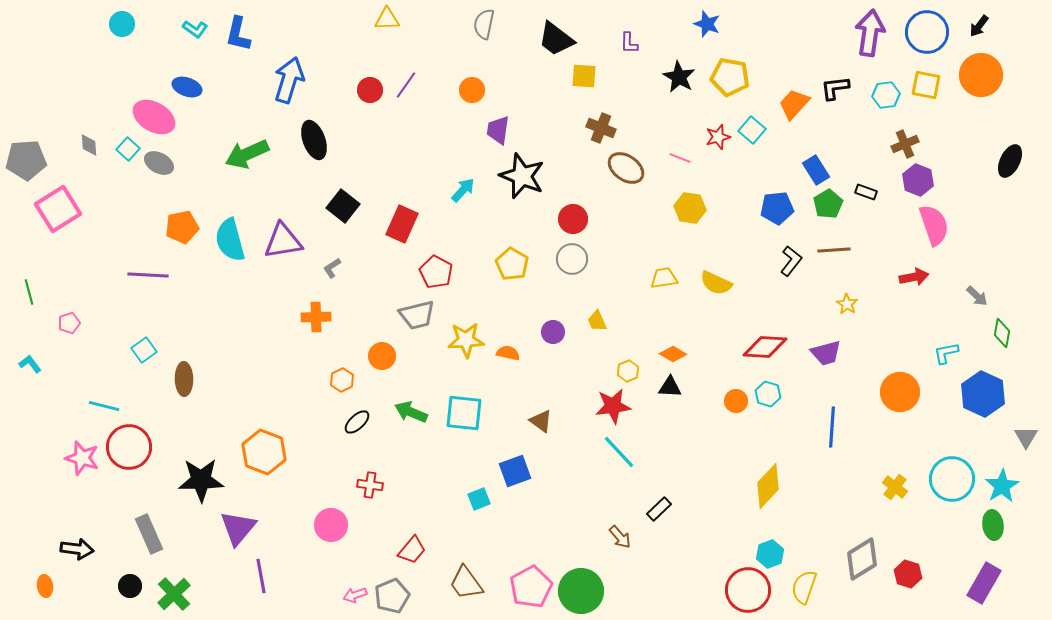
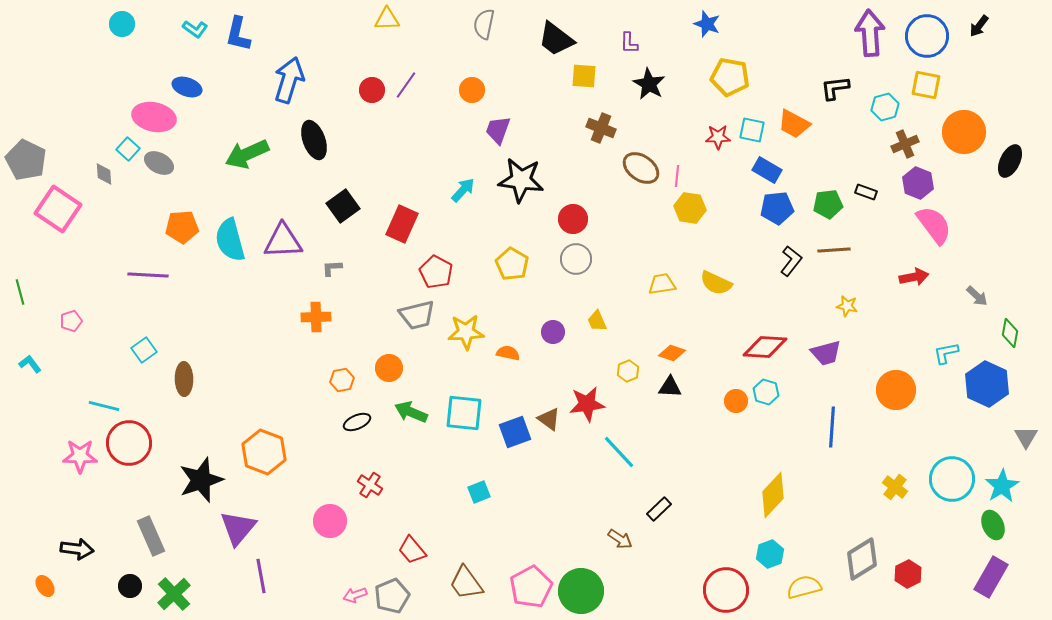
blue circle at (927, 32): moved 4 px down
purple arrow at (870, 33): rotated 12 degrees counterclockwise
orange circle at (981, 75): moved 17 px left, 57 px down
black star at (679, 77): moved 30 px left, 7 px down
red circle at (370, 90): moved 2 px right
cyan hexagon at (886, 95): moved 1 px left, 12 px down; rotated 8 degrees counterclockwise
orange trapezoid at (794, 104): moved 20 px down; rotated 104 degrees counterclockwise
pink ellipse at (154, 117): rotated 18 degrees counterclockwise
purple trapezoid at (498, 130): rotated 12 degrees clockwise
cyan square at (752, 130): rotated 28 degrees counterclockwise
red star at (718, 137): rotated 15 degrees clockwise
gray diamond at (89, 145): moved 15 px right, 29 px down
pink line at (680, 158): moved 3 px left, 18 px down; rotated 75 degrees clockwise
gray pentagon at (26, 160): rotated 30 degrees clockwise
brown ellipse at (626, 168): moved 15 px right
blue rectangle at (816, 170): moved 49 px left; rotated 28 degrees counterclockwise
black star at (522, 176): moved 1 px left, 4 px down; rotated 15 degrees counterclockwise
purple hexagon at (918, 180): moved 3 px down
green pentagon at (828, 204): rotated 24 degrees clockwise
black square at (343, 206): rotated 16 degrees clockwise
pink square at (58, 209): rotated 24 degrees counterclockwise
pink semicircle at (934, 225): rotated 18 degrees counterclockwise
orange pentagon at (182, 227): rotated 8 degrees clockwise
purple triangle at (283, 241): rotated 6 degrees clockwise
gray circle at (572, 259): moved 4 px right
gray L-shape at (332, 268): rotated 30 degrees clockwise
yellow trapezoid at (664, 278): moved 2 px left, 6 px down
green line at (29, 292): moved 9 px left
yellow star at (847, 304): moved 2 px down; rotated 20 degrees counterclockwise
pink pentagon at (69, 323): moved 2 px right, 2 px up
green diamond at (1002, 333): moved 8 px right
yellow star at (466, 340): moved 8 px up
orange diamond at (673, 354): moved 1 px left, 1 px up; rotated 12 degrees counterclockwise
orange circle at (382, 356): moved 7 px right, 12 px down
orange hexagon at (342, 380): rotated 15 degrees clockwise
orange circle at (900, 392): moved 4 px left, 2 px up
cyan hexagon at (768, 394): moved 2 px left, 2 px up
blue hexagon at (983, 394): moved 4 px right, 10 px up
red star at (613, 406): moved 26 px left, 2 px up
brown triangle at (541, 421): moved 8 px right, 2 px up
black ellipse at (357, 422): rotated 20 degrees clockwise
red circle at (129, 447): moved 4 px up
pink star at (82, 458): moved 2 px left, 2 px up; rotated 16 degrees counterclockwise
blue square at (515, 471): moved 39 px up
black star at (201, 480): rotated 18 degrees counterclockwise
red cross at (370, 485): rotated 25 degrees clockwise
yellow diamond at (768, 486): moved 5 px right, 9 px down
cyan square at (479, 499): moved 7 px up
pink circle at (331, 525): moved 1 px left, 4 px up
green ellipse at (993, 525): rotated 16 degrees counterclockwise
gray rectangle at (149, 534): moved 2 px right, 2 px down
brown arrow at (620, 537): moved 2 px down; rotated 15 degrees counterclockwise
red trapezoid at (412, 550): rotated 100 degrees clockwise
red hexagon at (908, 574): rotated 16 degrees clockwise
purple rectangle at (984, 583): moved 7 px right, 6 px up
orange ellipse at (45, 586): rotated 25 degrees counterclockwise
yellow semicircle at (804, 587): rotated 56 degrees clockwise
red circle at (748, 590): moved 22 px left
